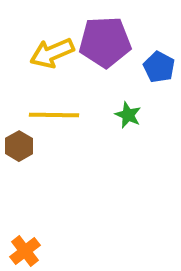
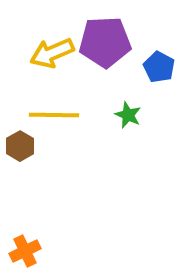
brown hexagon: moved 1 px right
orange cross: rotated 12 degrees clockwise
